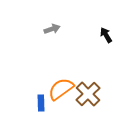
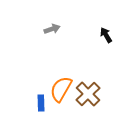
orange semicircle: rotated 24 degrees counterclockwise
